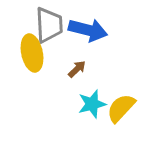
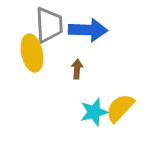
blue arrow: rotated 12 degrees counterclockwise
brown arrow: rotated 42 degrees counterclockwise
cyan star: moved 2 px right, 8 px down
yellow semicircle: moved 1 px left
